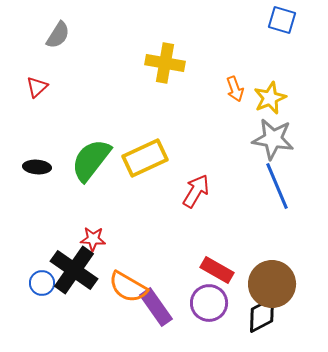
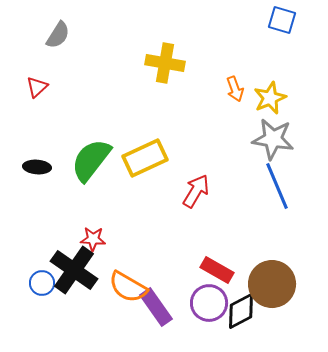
black diamond: moved 21 px left, 4 px up
